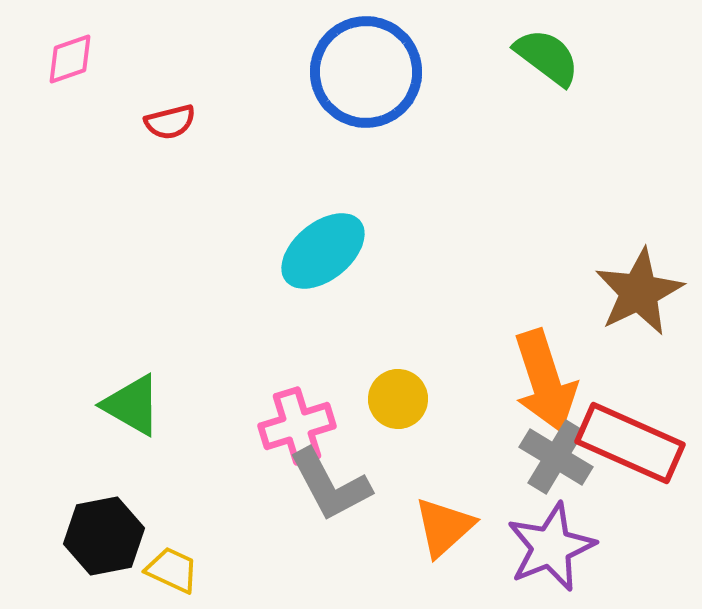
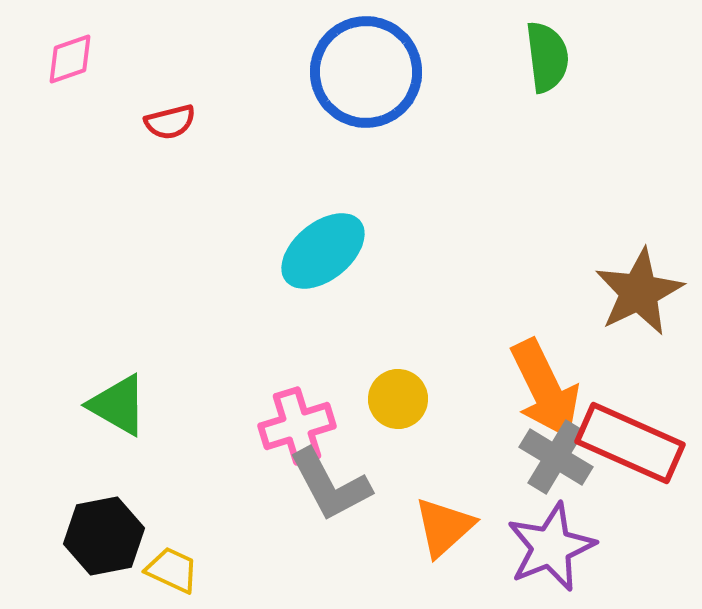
green semicircle: rotated 46 degrees clockwise
orange arrow: moved 8 px down; rotated 8 degrees counterclockwise
green triangle: moved 14 px left
